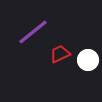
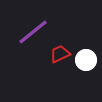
white circle: moved 2 px left
